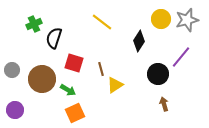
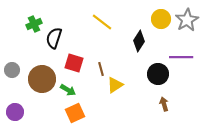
gray star: rotated 15 degrees counterclockwise
purple line: rotated 50 degrees clockwise
purple circle: moved 2 px down
